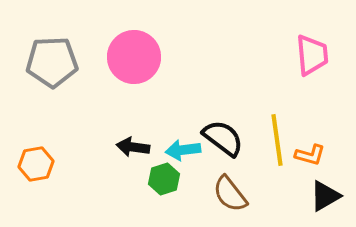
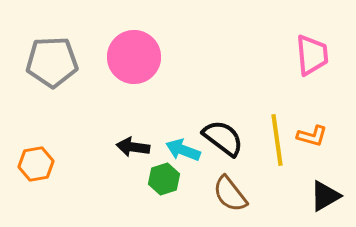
cyan arrow: rotated 28 degrees clockwise
orange L-shape: moved 2 px right, 19 px up
